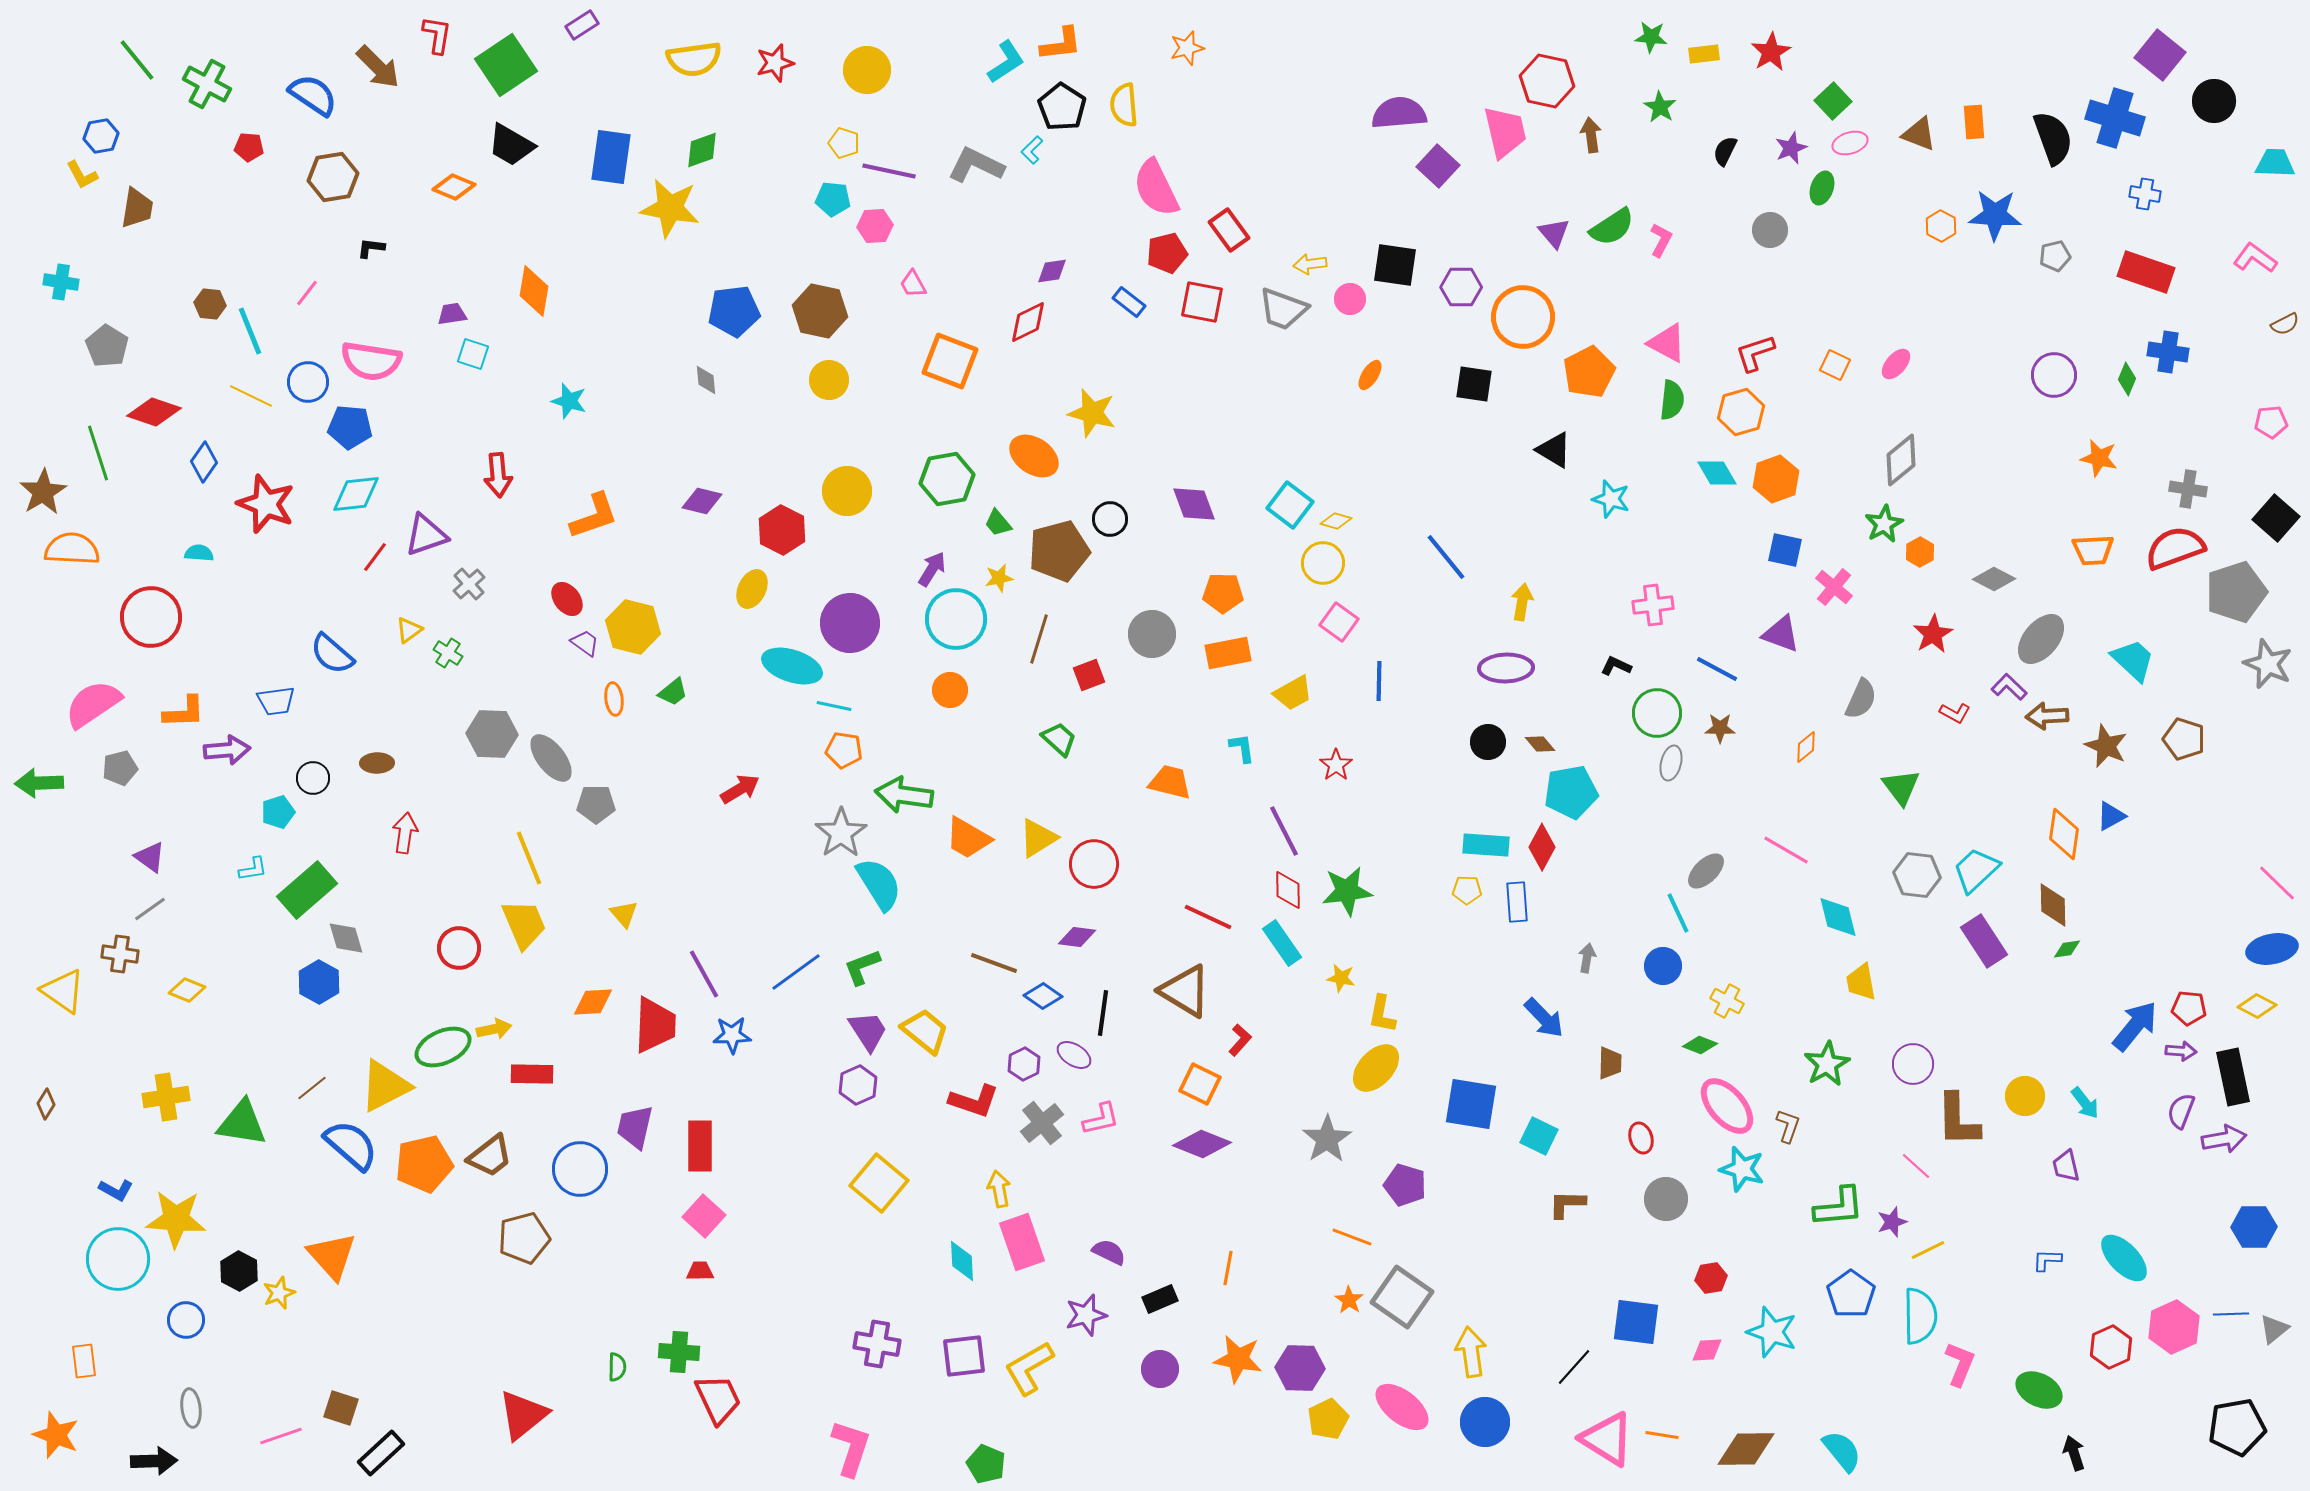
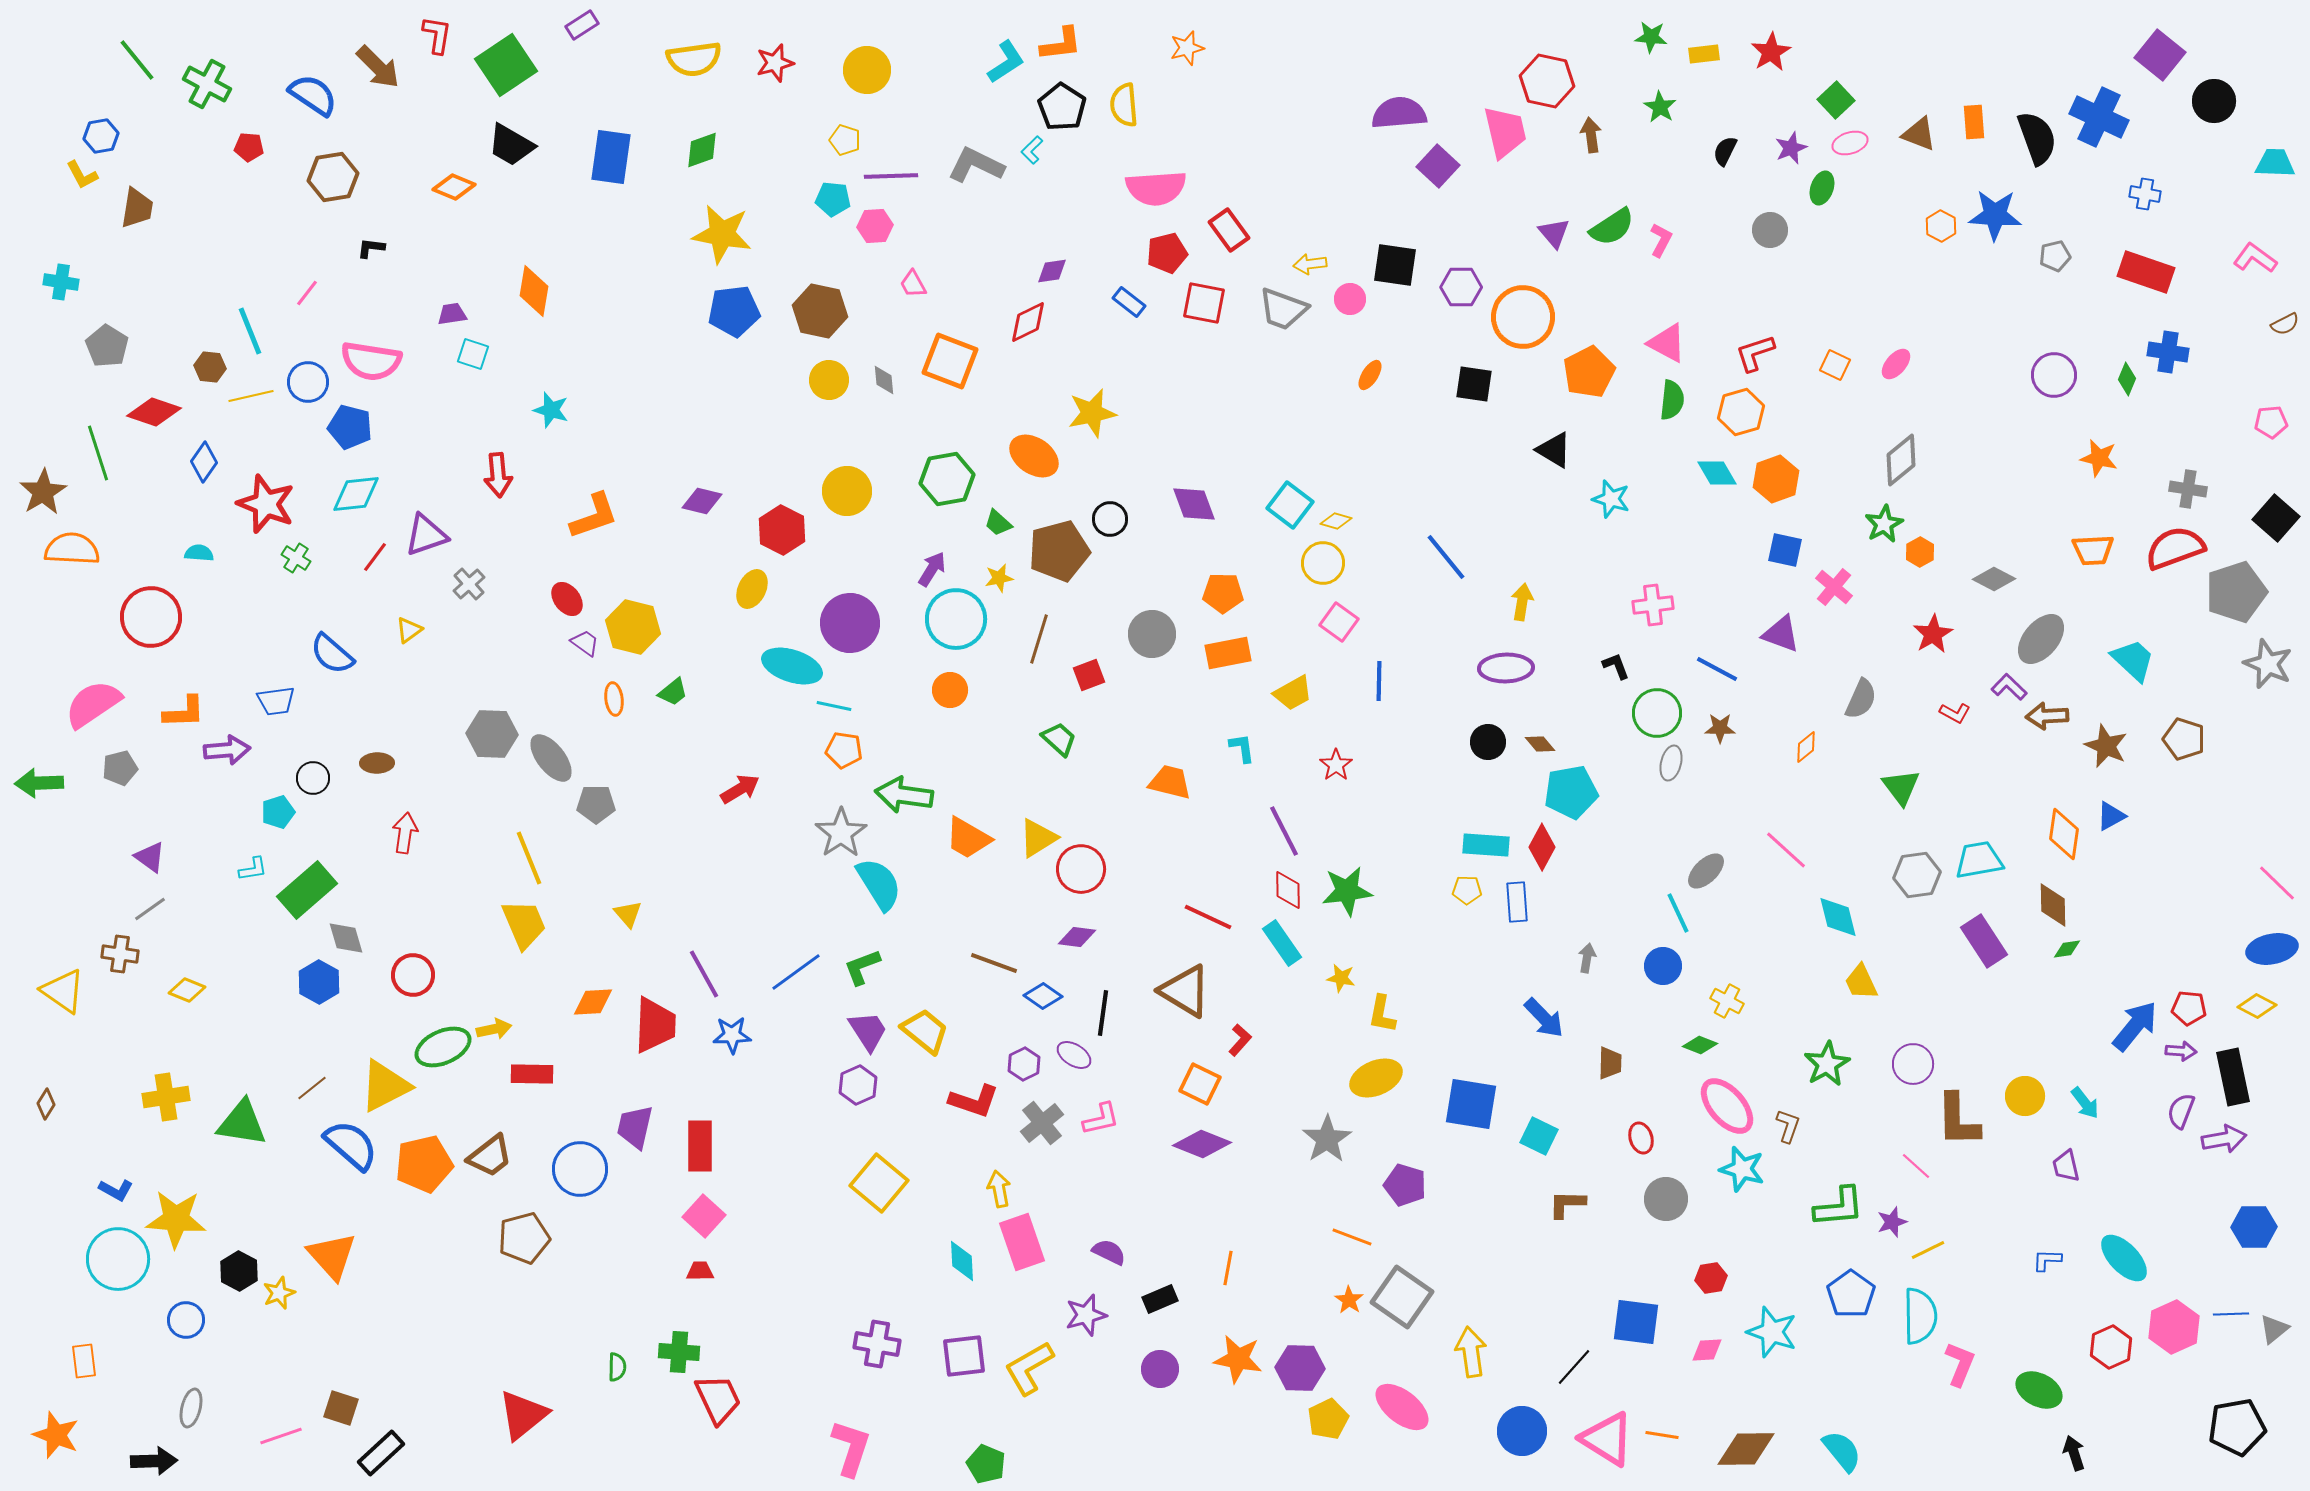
green square at (1833, 101): moved 3 px right, 1 px up
blue cross at (2115, 118): moved 16 px left, 1 px up; rotated 8 degrees clockwise
black semicircle at (2053, 138): moved 16 px left
yellow pentagon at (844, 143): moved 1 px right, 3 px up
purple line at (889, 171): moved 2 px right, 5 px down; rotated 14 degrees counterclockwise
pink semicircle at (1156, 188): rotated 68 degrees counterclockwise
yellow star at (670, 208): moved 52 px right, 26 px down
red square at (1202, 302): moved 2 px right, 1 px down
brown hexagon at (210, 304): moved 63 px down
gray diamond at (706, 380): moved 178 px right
yellow line at (251, 396): rotated 39 degrees counterclockwise
cyan star at (569, 401): moved 18 px left, 9 px down
yellow star at (1092, 413): rotated 27 degrees counterclockwise
blue pentagon at (350, 427): rotated 9 degrees clockwise
green trapezoid at (998, 523): rotated 8 degrees counterclockwise
green cross at (448, 653): moved 152 px left, 95 px up
black L-shape at (1616, 666): rotated 44 degrees clockwise
pink line at (1786, 850): rotated 12 degrees clockwise
red circle at (1094, 864): moved 13 px left, 5 px down
cyan trapezoid at (1976, 870): moved 3 px right, 10 px up; rotated 33 degrees clockwise
gray hexagon at (1917, 875): rotated 15 degrees counterclockwise
yellow triangle at (624, 914): moved 4 px right
red circle at (459, 948): moved 46 px left, 27 px down
yellow trapezoid at (1861, 982): rotated 15 degrees counterclockwise
yellow ellipse at (1376, 1068): moved 10 px down; rotated 24 degrees clockwise
gray ellipse at (191, 1408): rotated 21 degrees clockwise
blue circle at (1485, 1422): moved 37 px right, 9 px down
